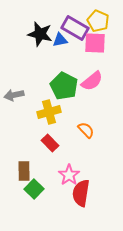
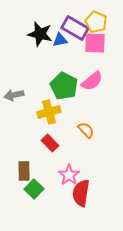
yellow pentagon: moved 2 px left, 1 px down
